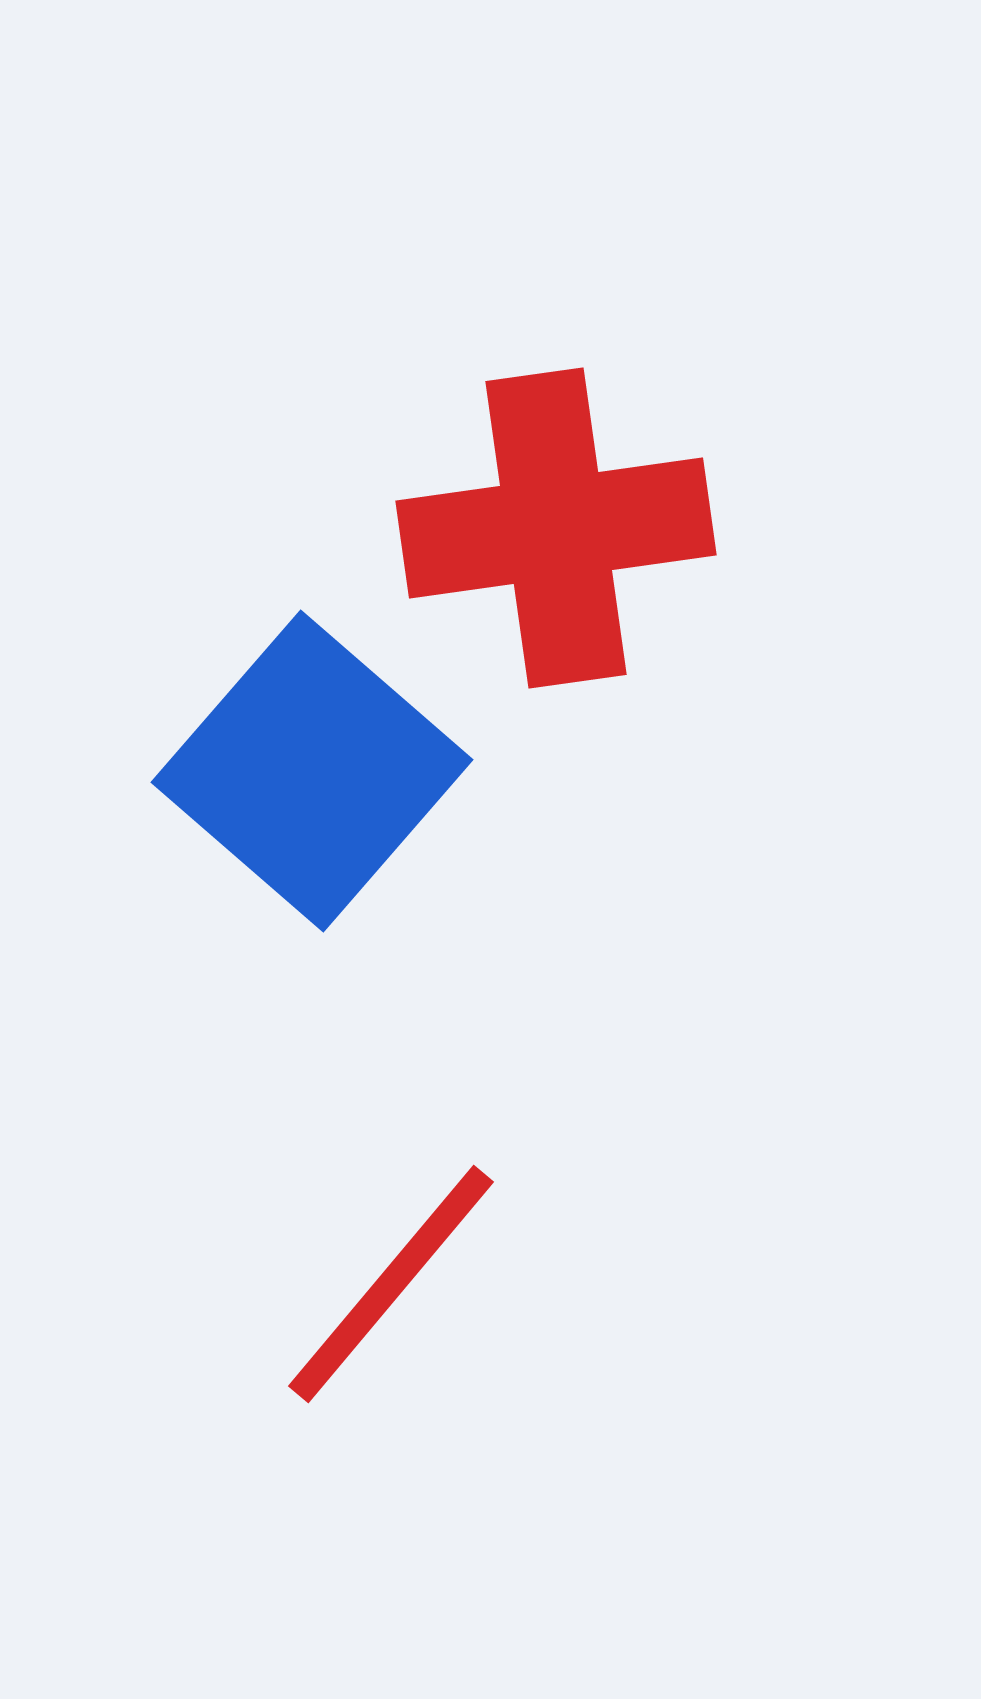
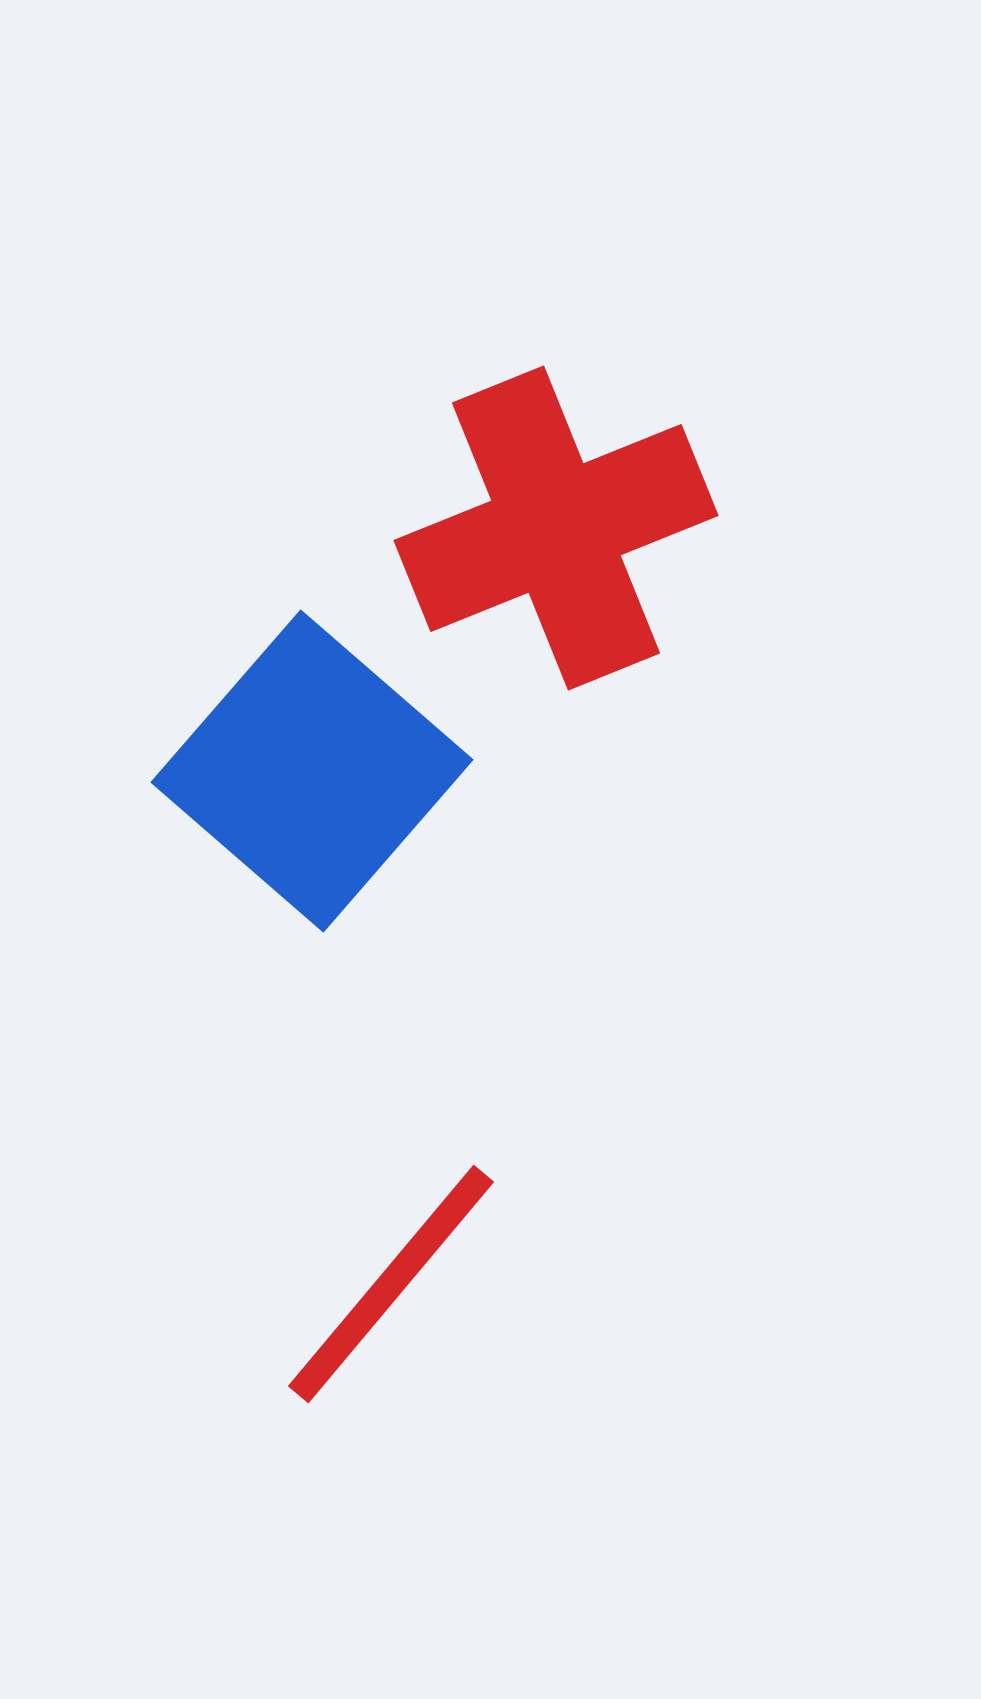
red cross: rotated 14 degrees counterclockwise
